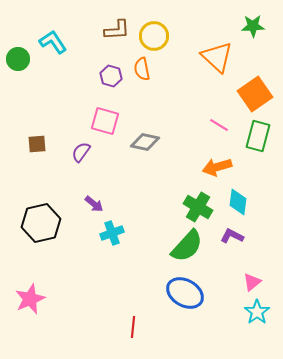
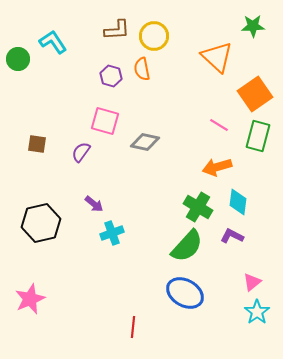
brown square: rotated 12 degrees clockwise
